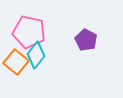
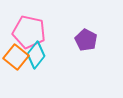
orange square: moved 5 px up
